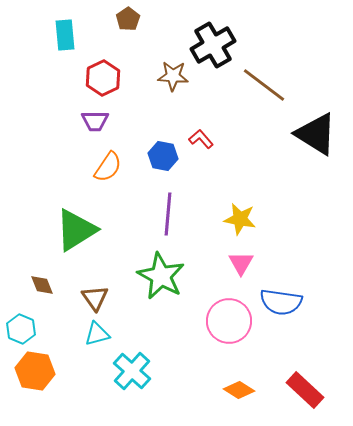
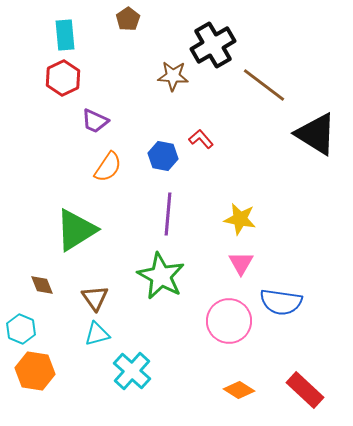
red hexagon: moved 40 px left
purple trapezoid: rotated 24 degrees clockwise
